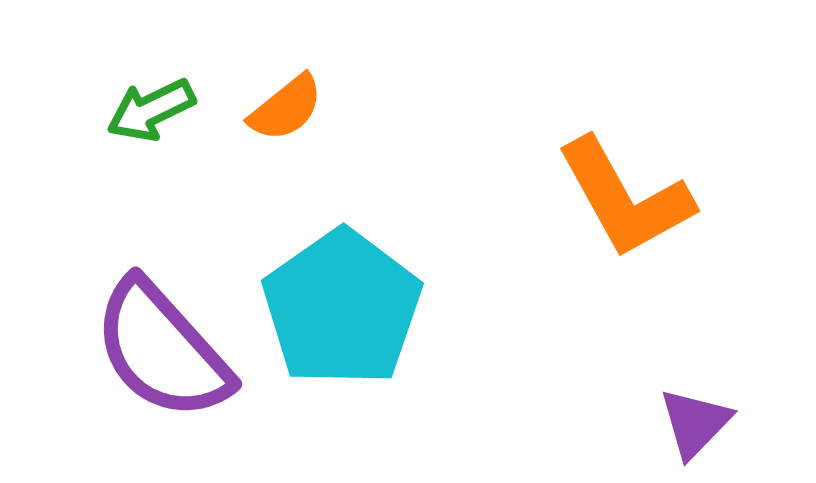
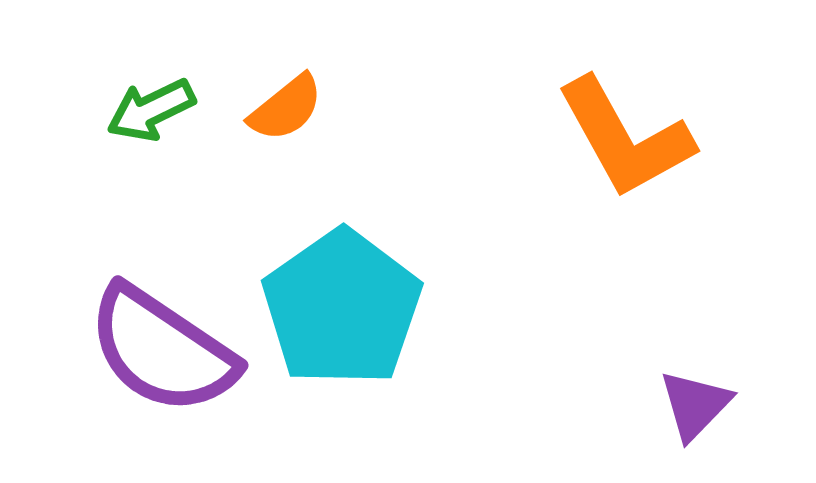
orange L-shape: moved 60 px up
purple semicircle: rotated 14 degrees counterclockwise
purple triangle: moved 18 px up
